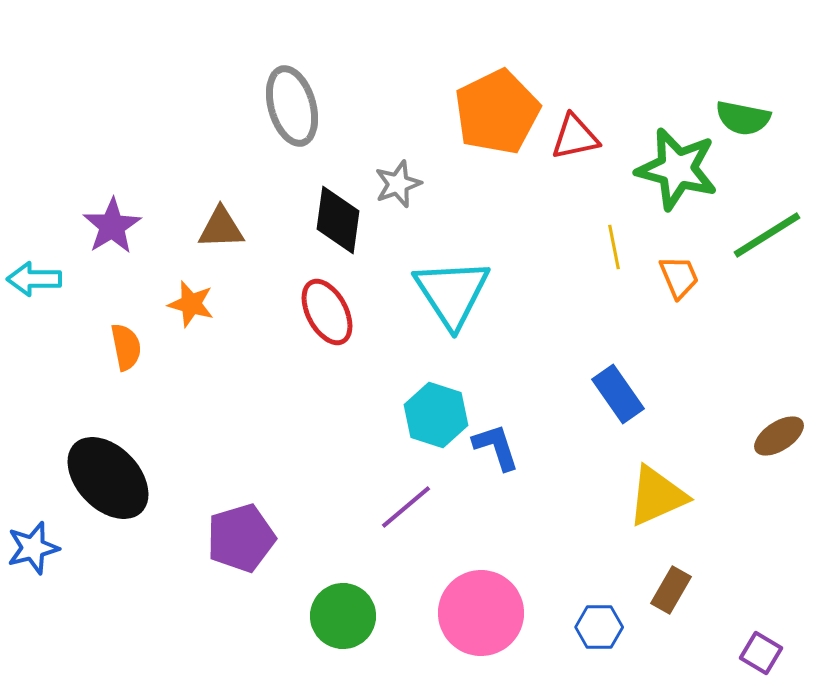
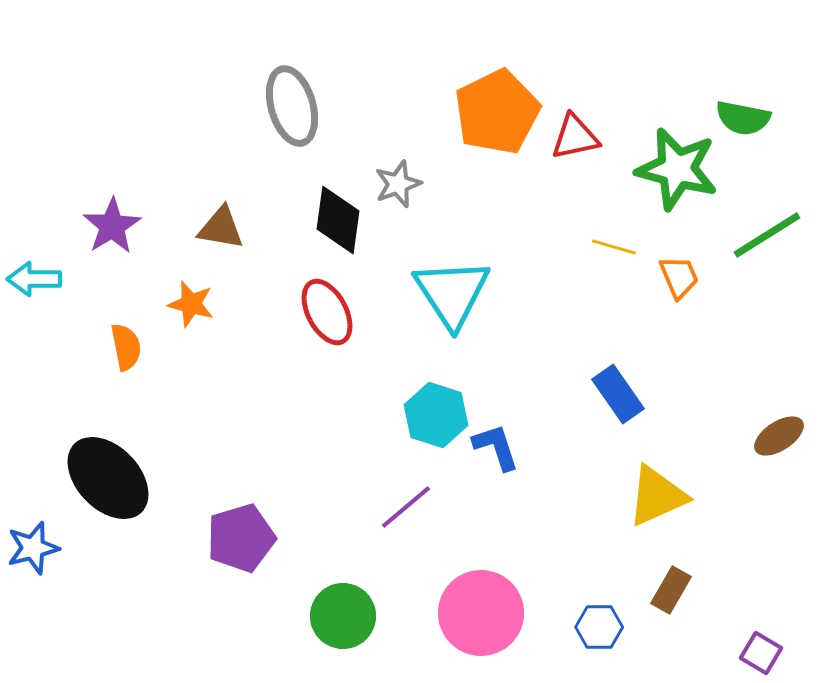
brown triangle: rotated 12 degrees clockwise
yellow line: rotated 63 degrees counterclockwise
